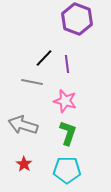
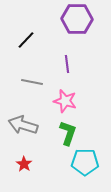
purple hexagon: rotated 20 degrees counterclockwise
black line: moved 18 px left, 18 px up
cyan pentagon: moved 18 px right, 8 px up
